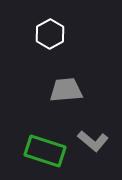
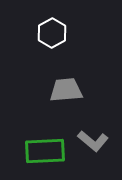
white hexagon: moved 2 px right, 1 px up
green rectangle: rotated 21 degrees counterclockwise
